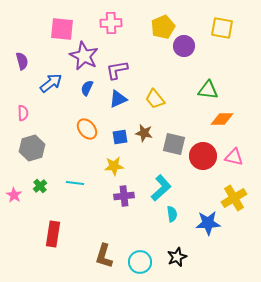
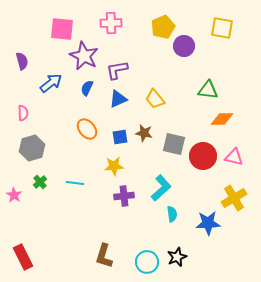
green cross: moved 4 px up
red rectangle: moved 30 px left, 23 px down; rotated 35 degrees counterclockwise
cyan circle: moved 7 px right
